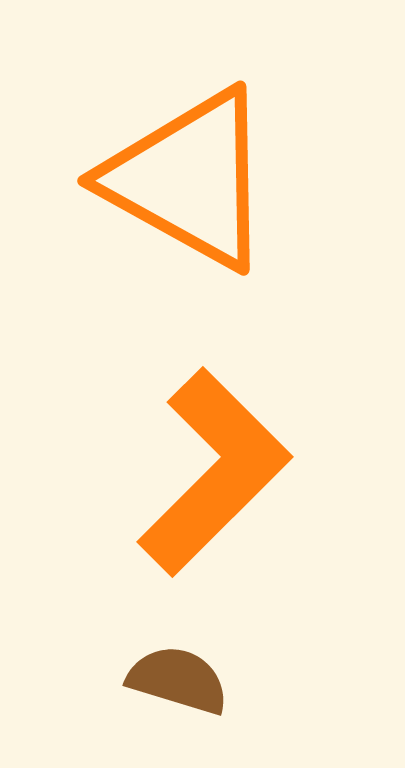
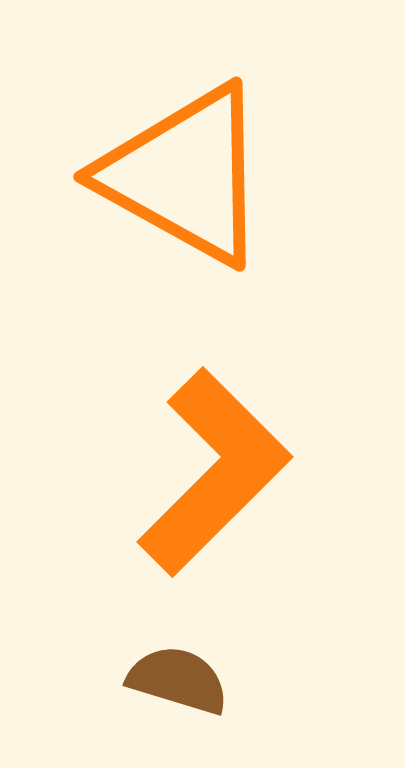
orange triangle: moved 4 px left, 4 px up
